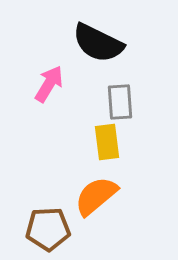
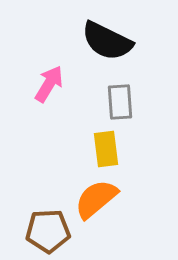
black semicircle: moved 9 px right, 2 px up
yellow rectangle: moved 1 px left, 7 px down
orange semicircle: moved 3 px down
brown pentagon: moved 2 px down
